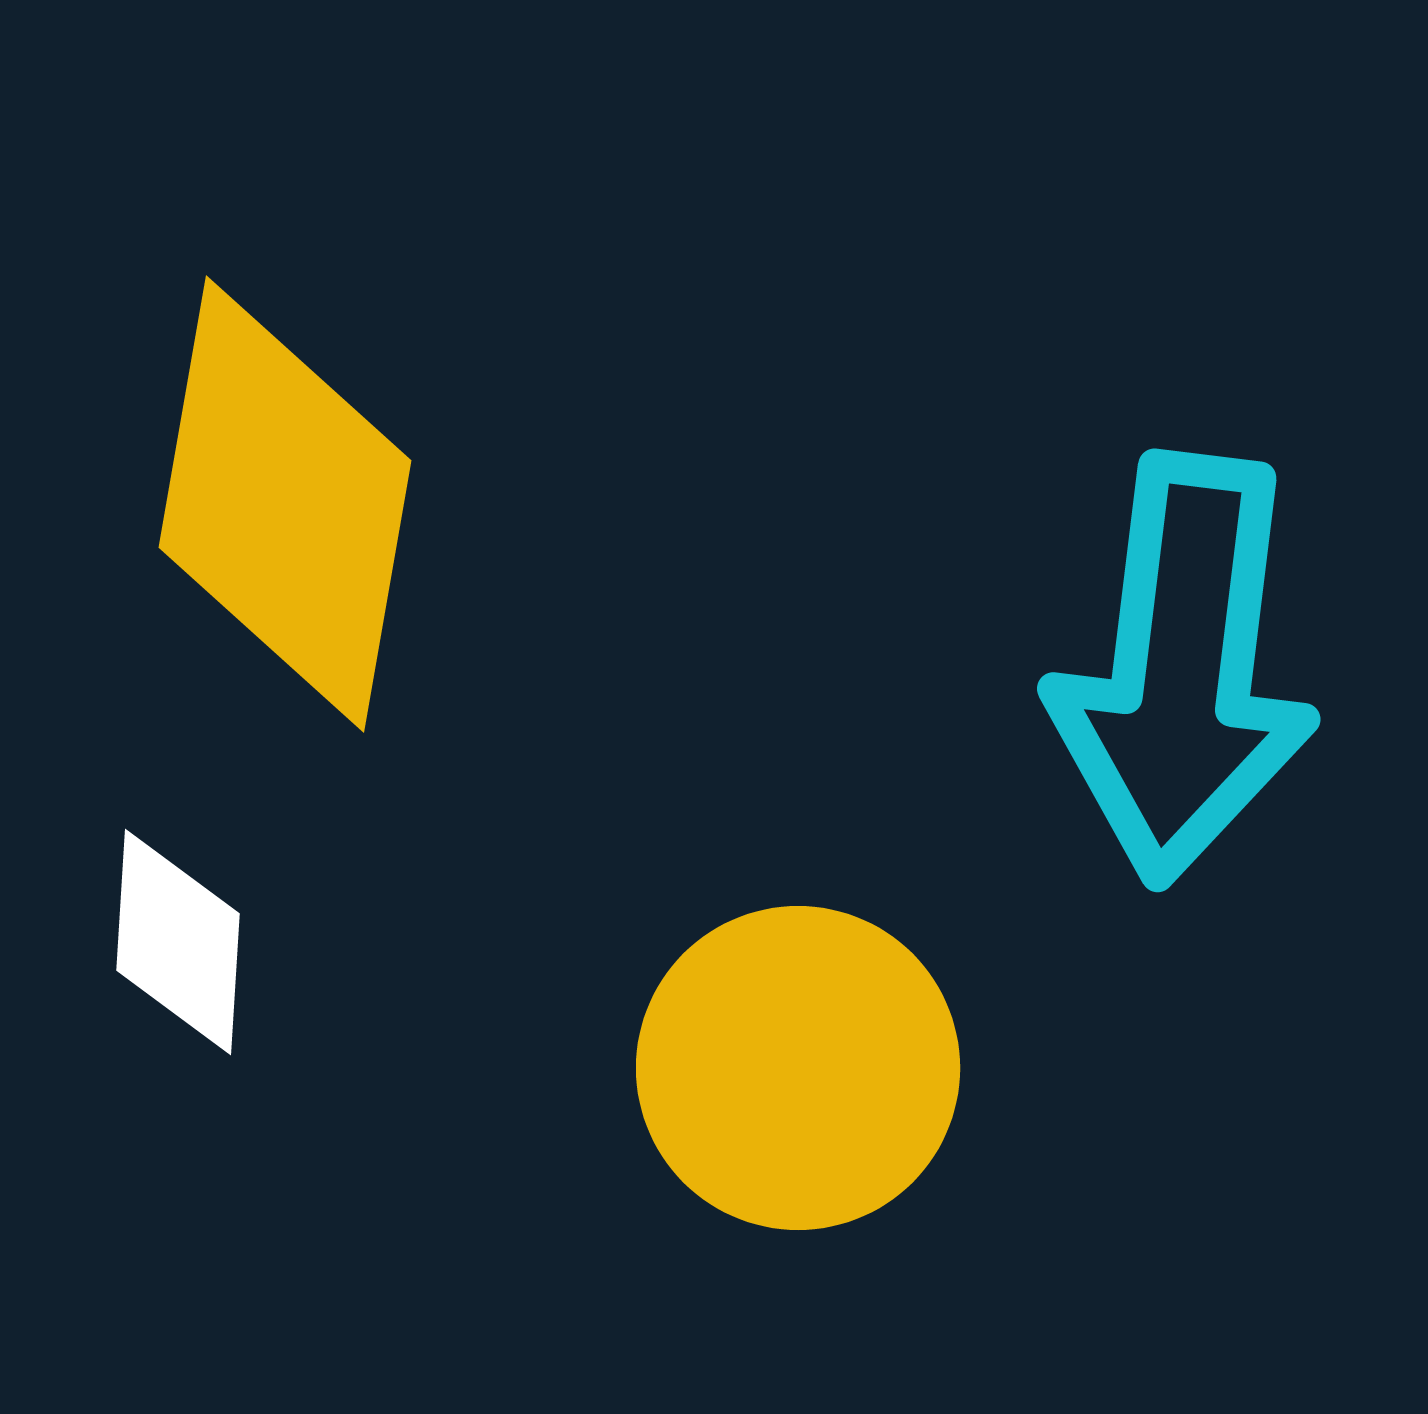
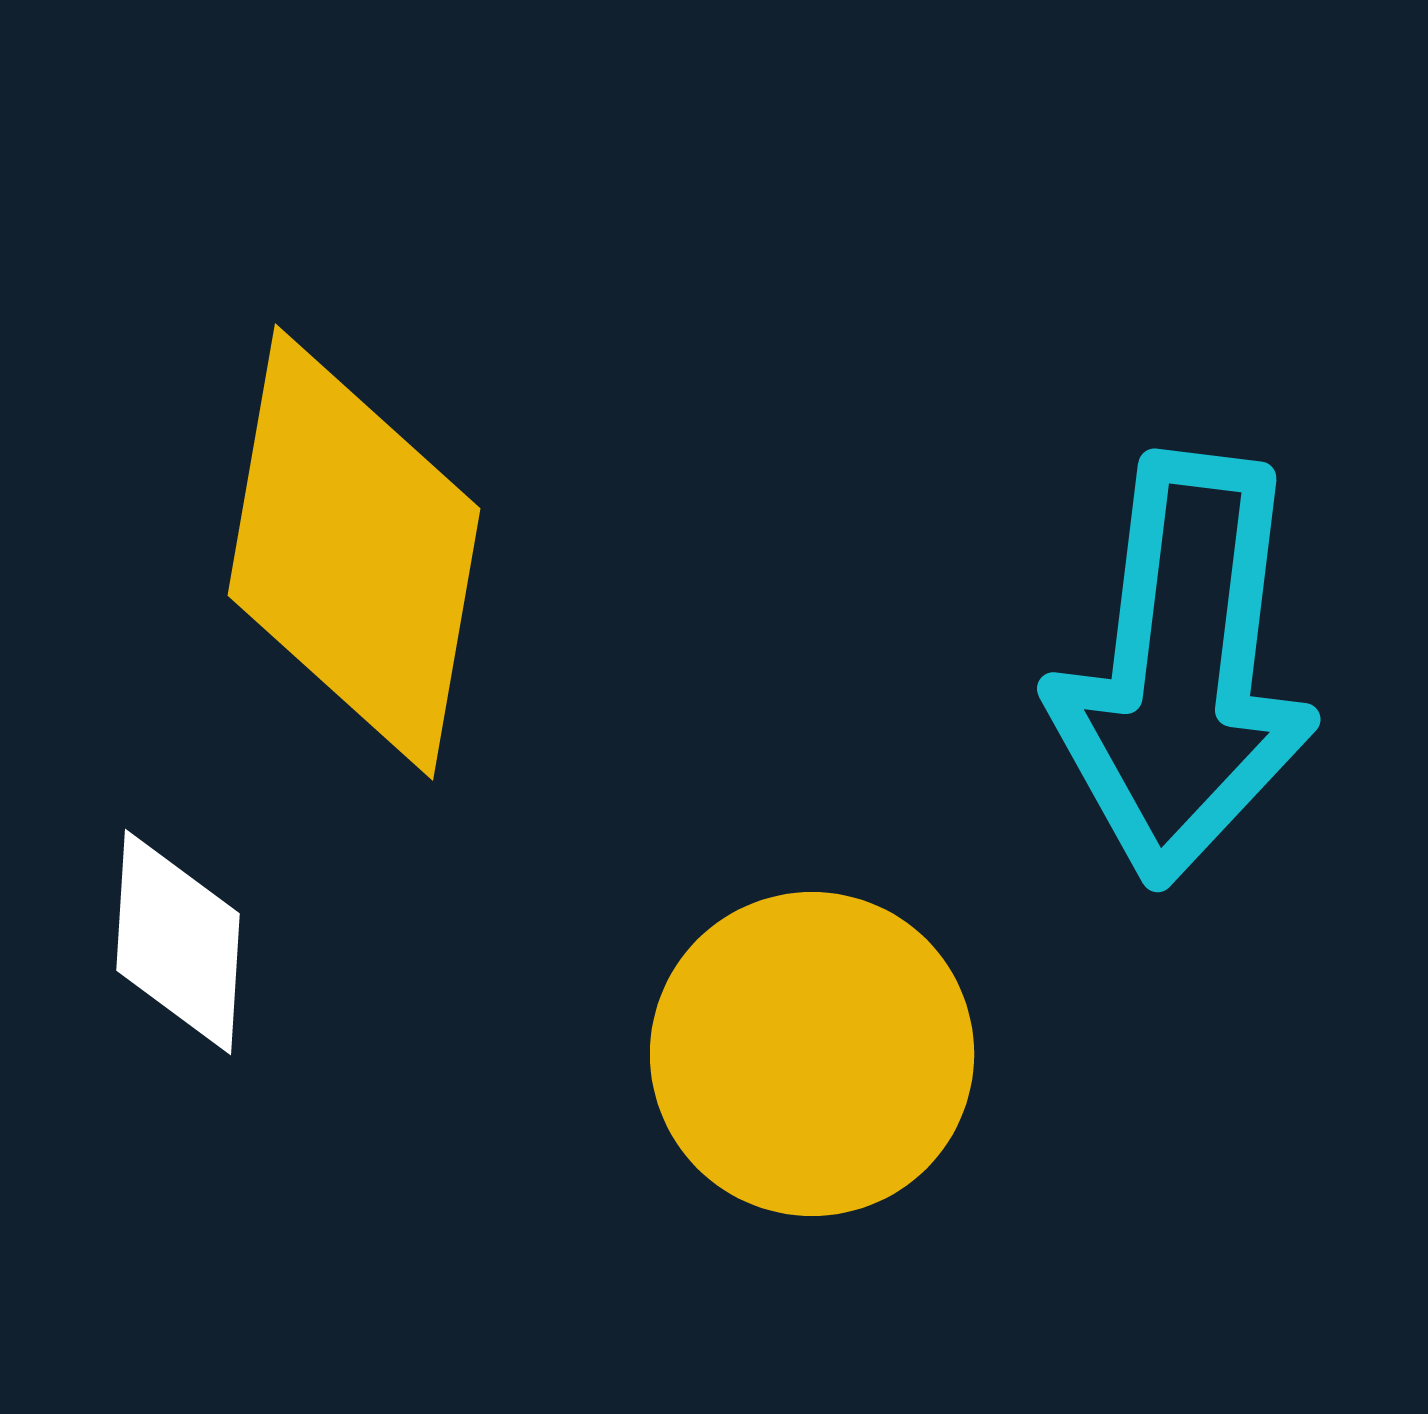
yellow diamond: moved 69 px right, 48 px down
yellow circle: moved 14 px right, 14 px up
